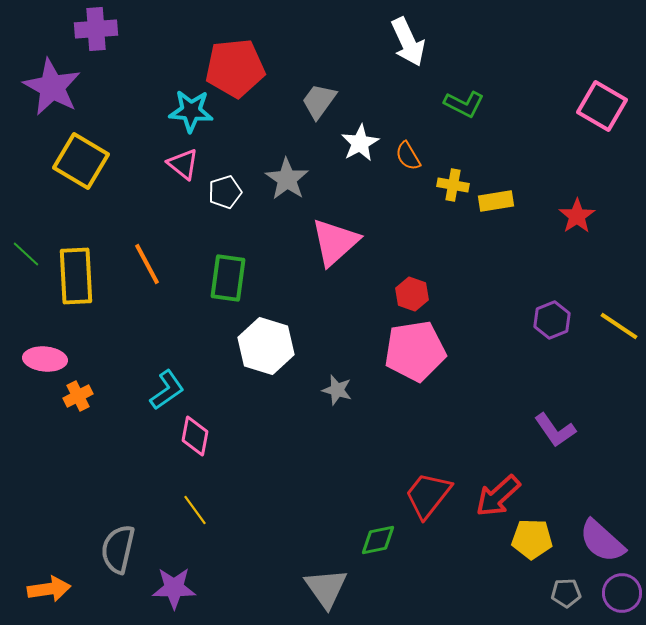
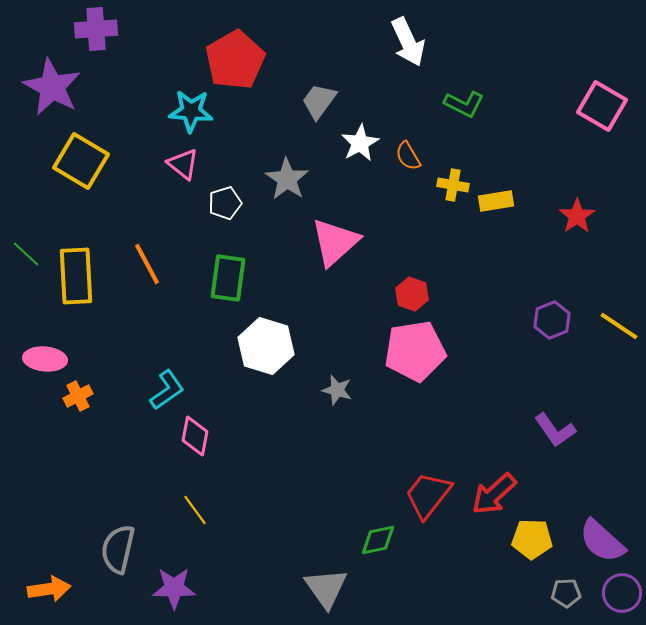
red pentagon at (235, 68): moved 8 px up; rotated 24 degrees counterclockwise
white pentagon at (225, 192): moved 11 px down
red arrow at (498, 496): moved 4 px left, 2 px up
